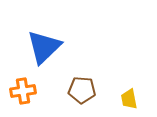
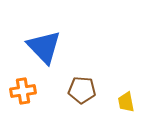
blue triangle: rotated 30 degrees counterclockwise
yellow trapezoid: moved 3 px left, 3 px down
